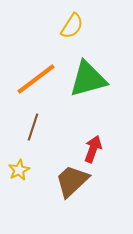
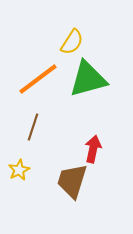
yellow semicircle: moved 16 px down
orange line: moved 2 px right
red arrow: rotated 8 degrees counterclockwise
brown trapezoid: rotated 30 degrees counterclockwise
